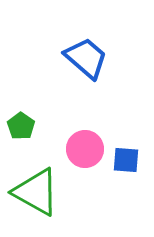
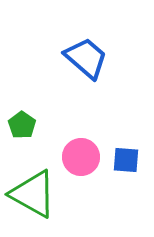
green pentagon: moved 1 px right, 1 px up
pink circle: moved 4 px left, 8 px down
green triangle: moved 3 px left, 2 px down
